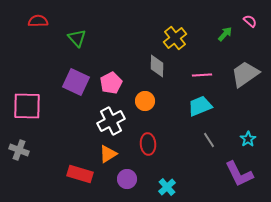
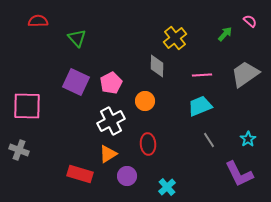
purple circle: moved 3 px up
